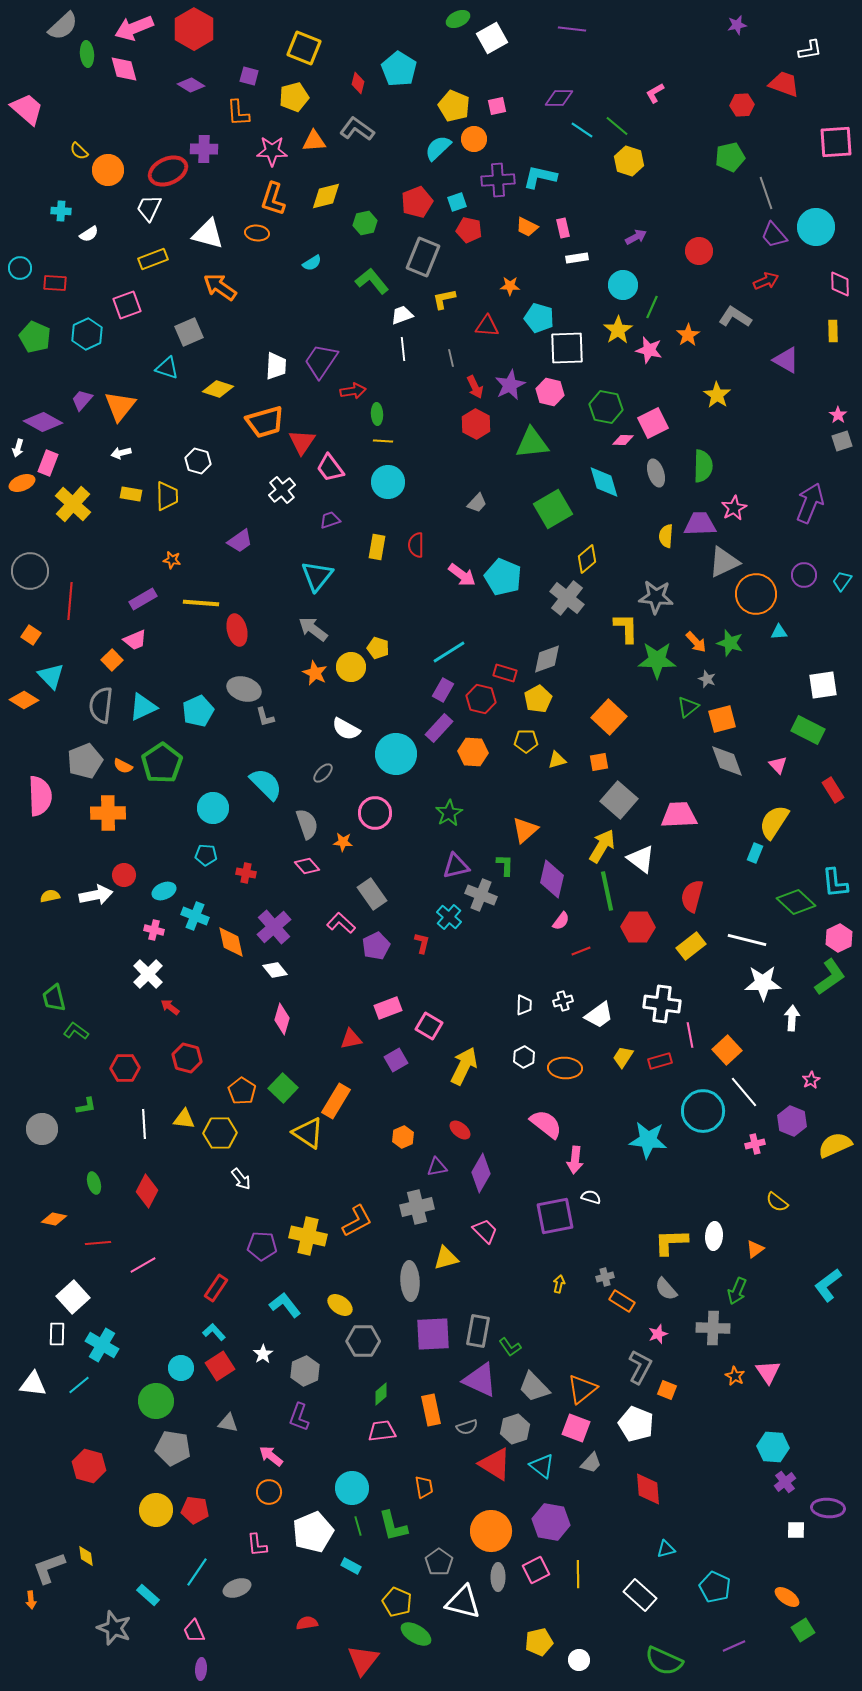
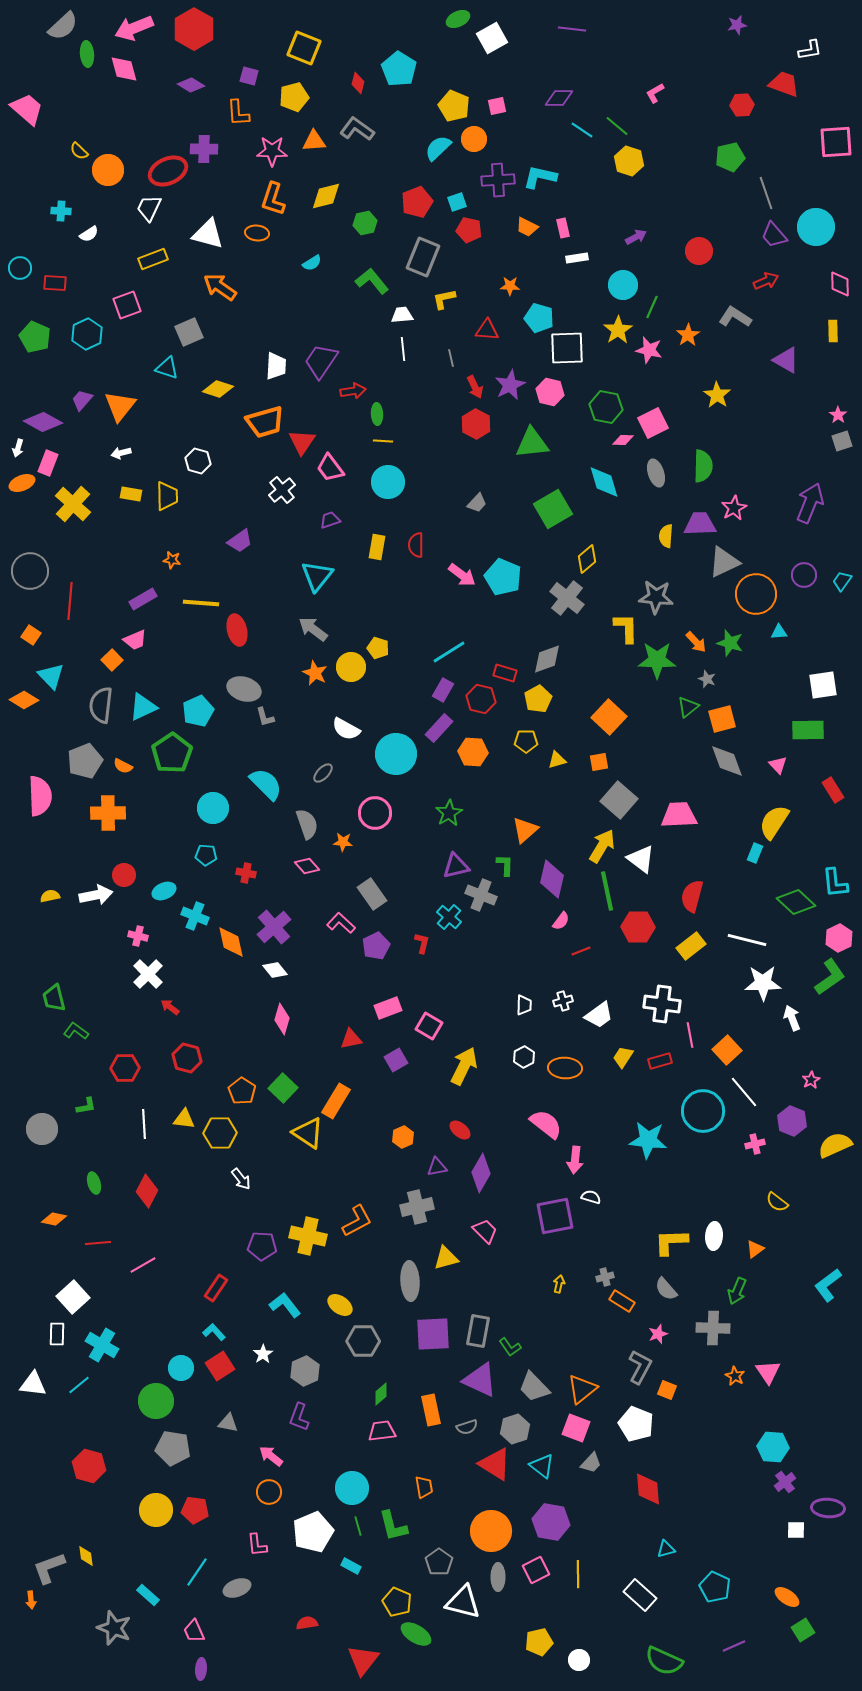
white trapezoid at (402, 315): rotated 15 degrees clockwise
red triangle at (487, 326): moved 4 px down
green rectangle at (808, 730): rotated 28 degrees counterclockwise
green pentagon at (162, 763): moved 10 px right, 10 px up
pink cross at (154, 930): moved 16 px left, 6 px down
white arrow at (792, 1018): rotated 25 degrees counterclockwise
